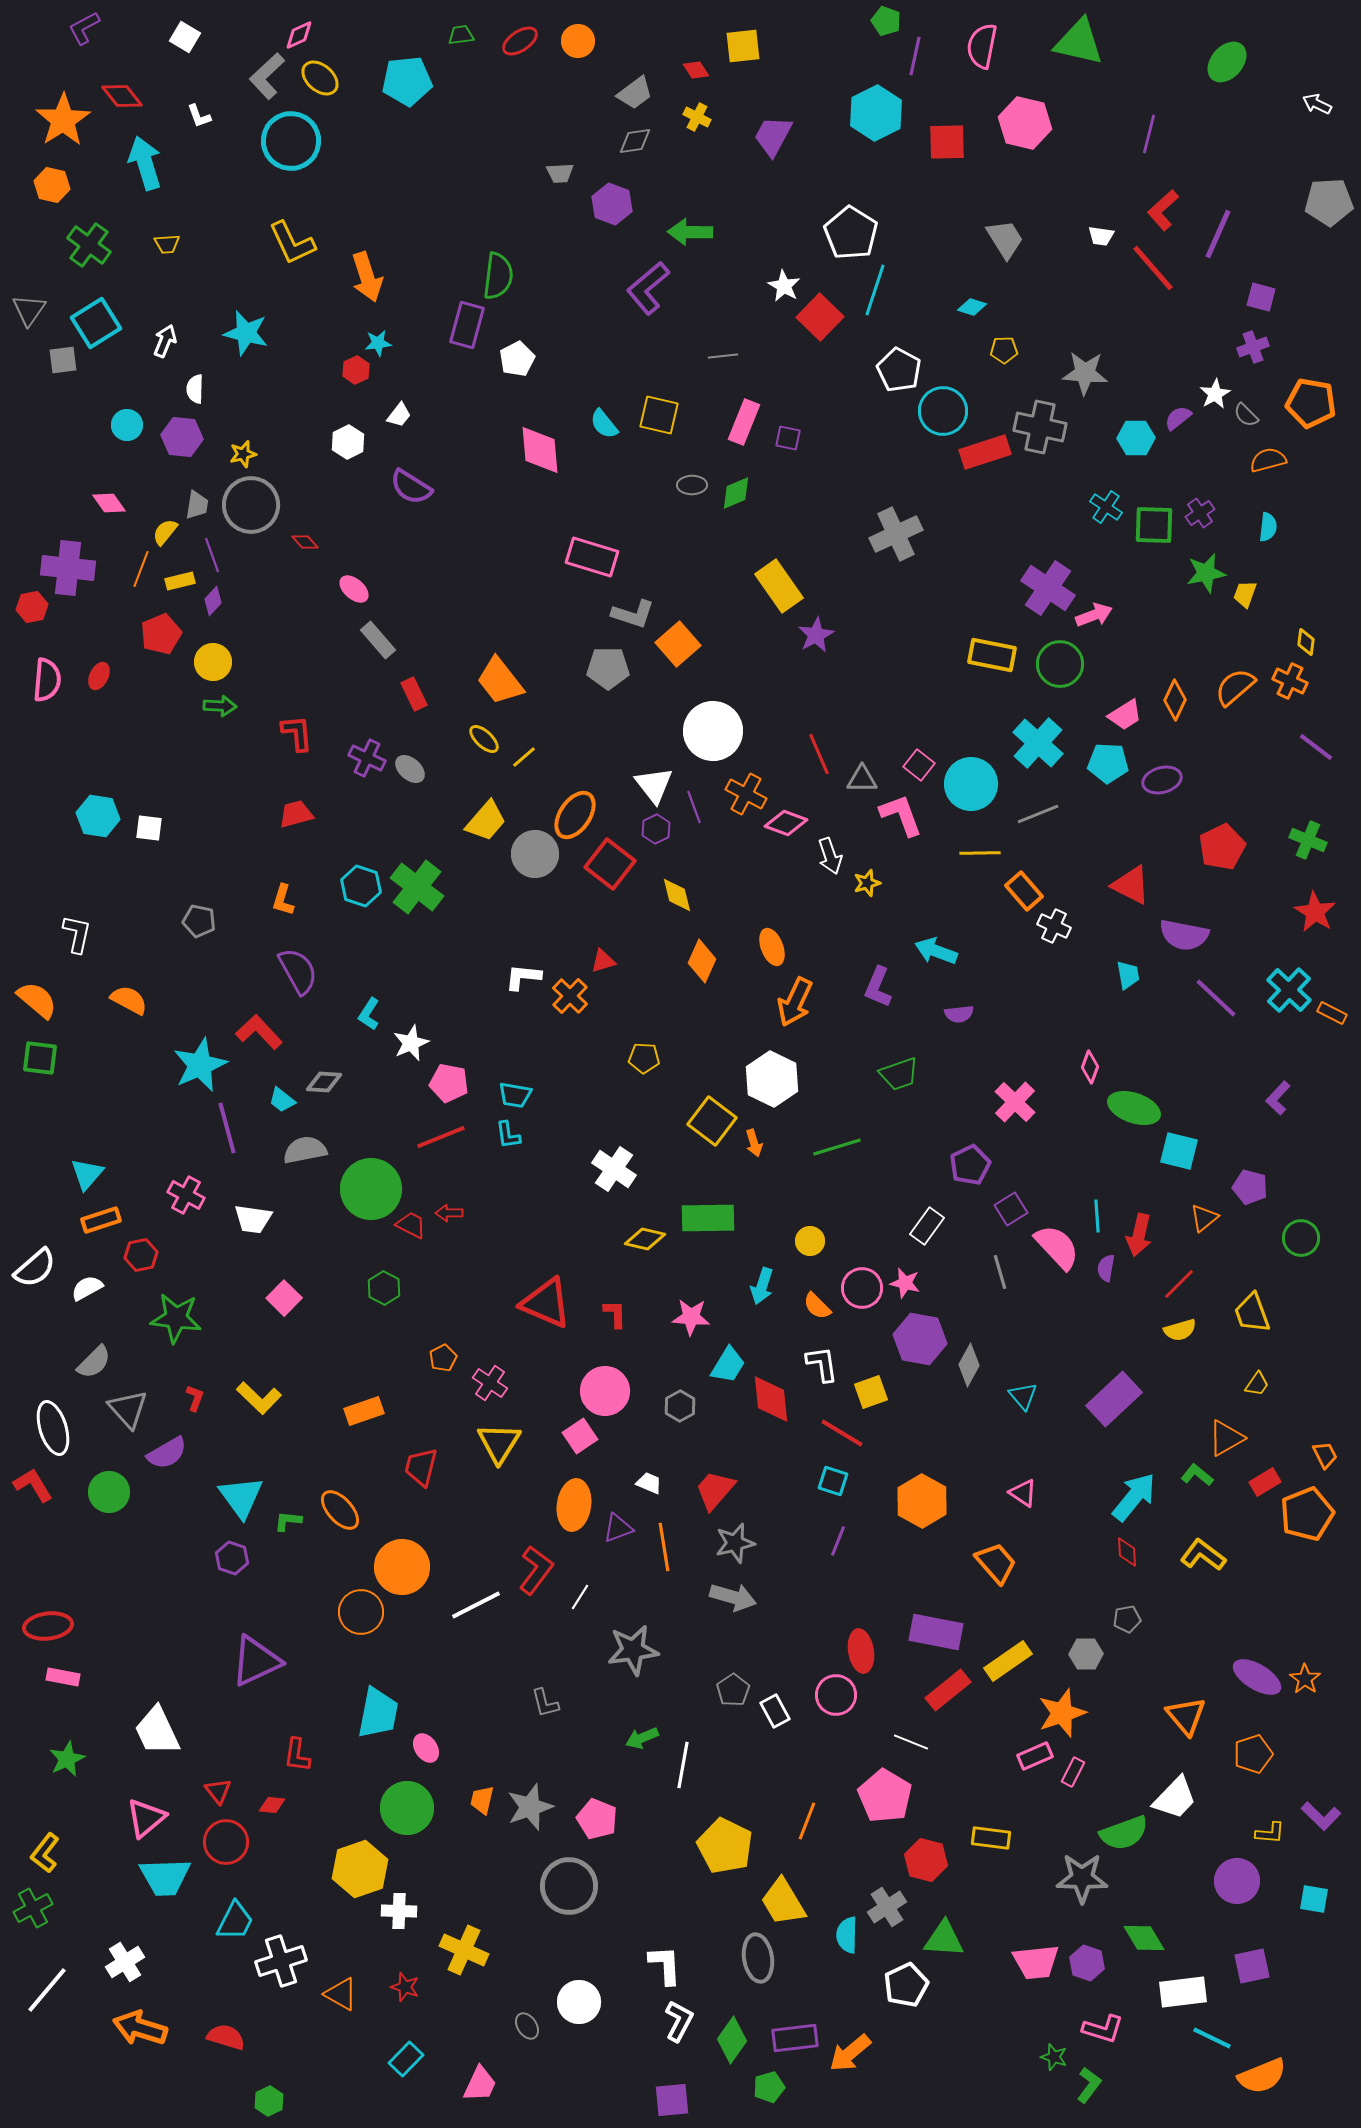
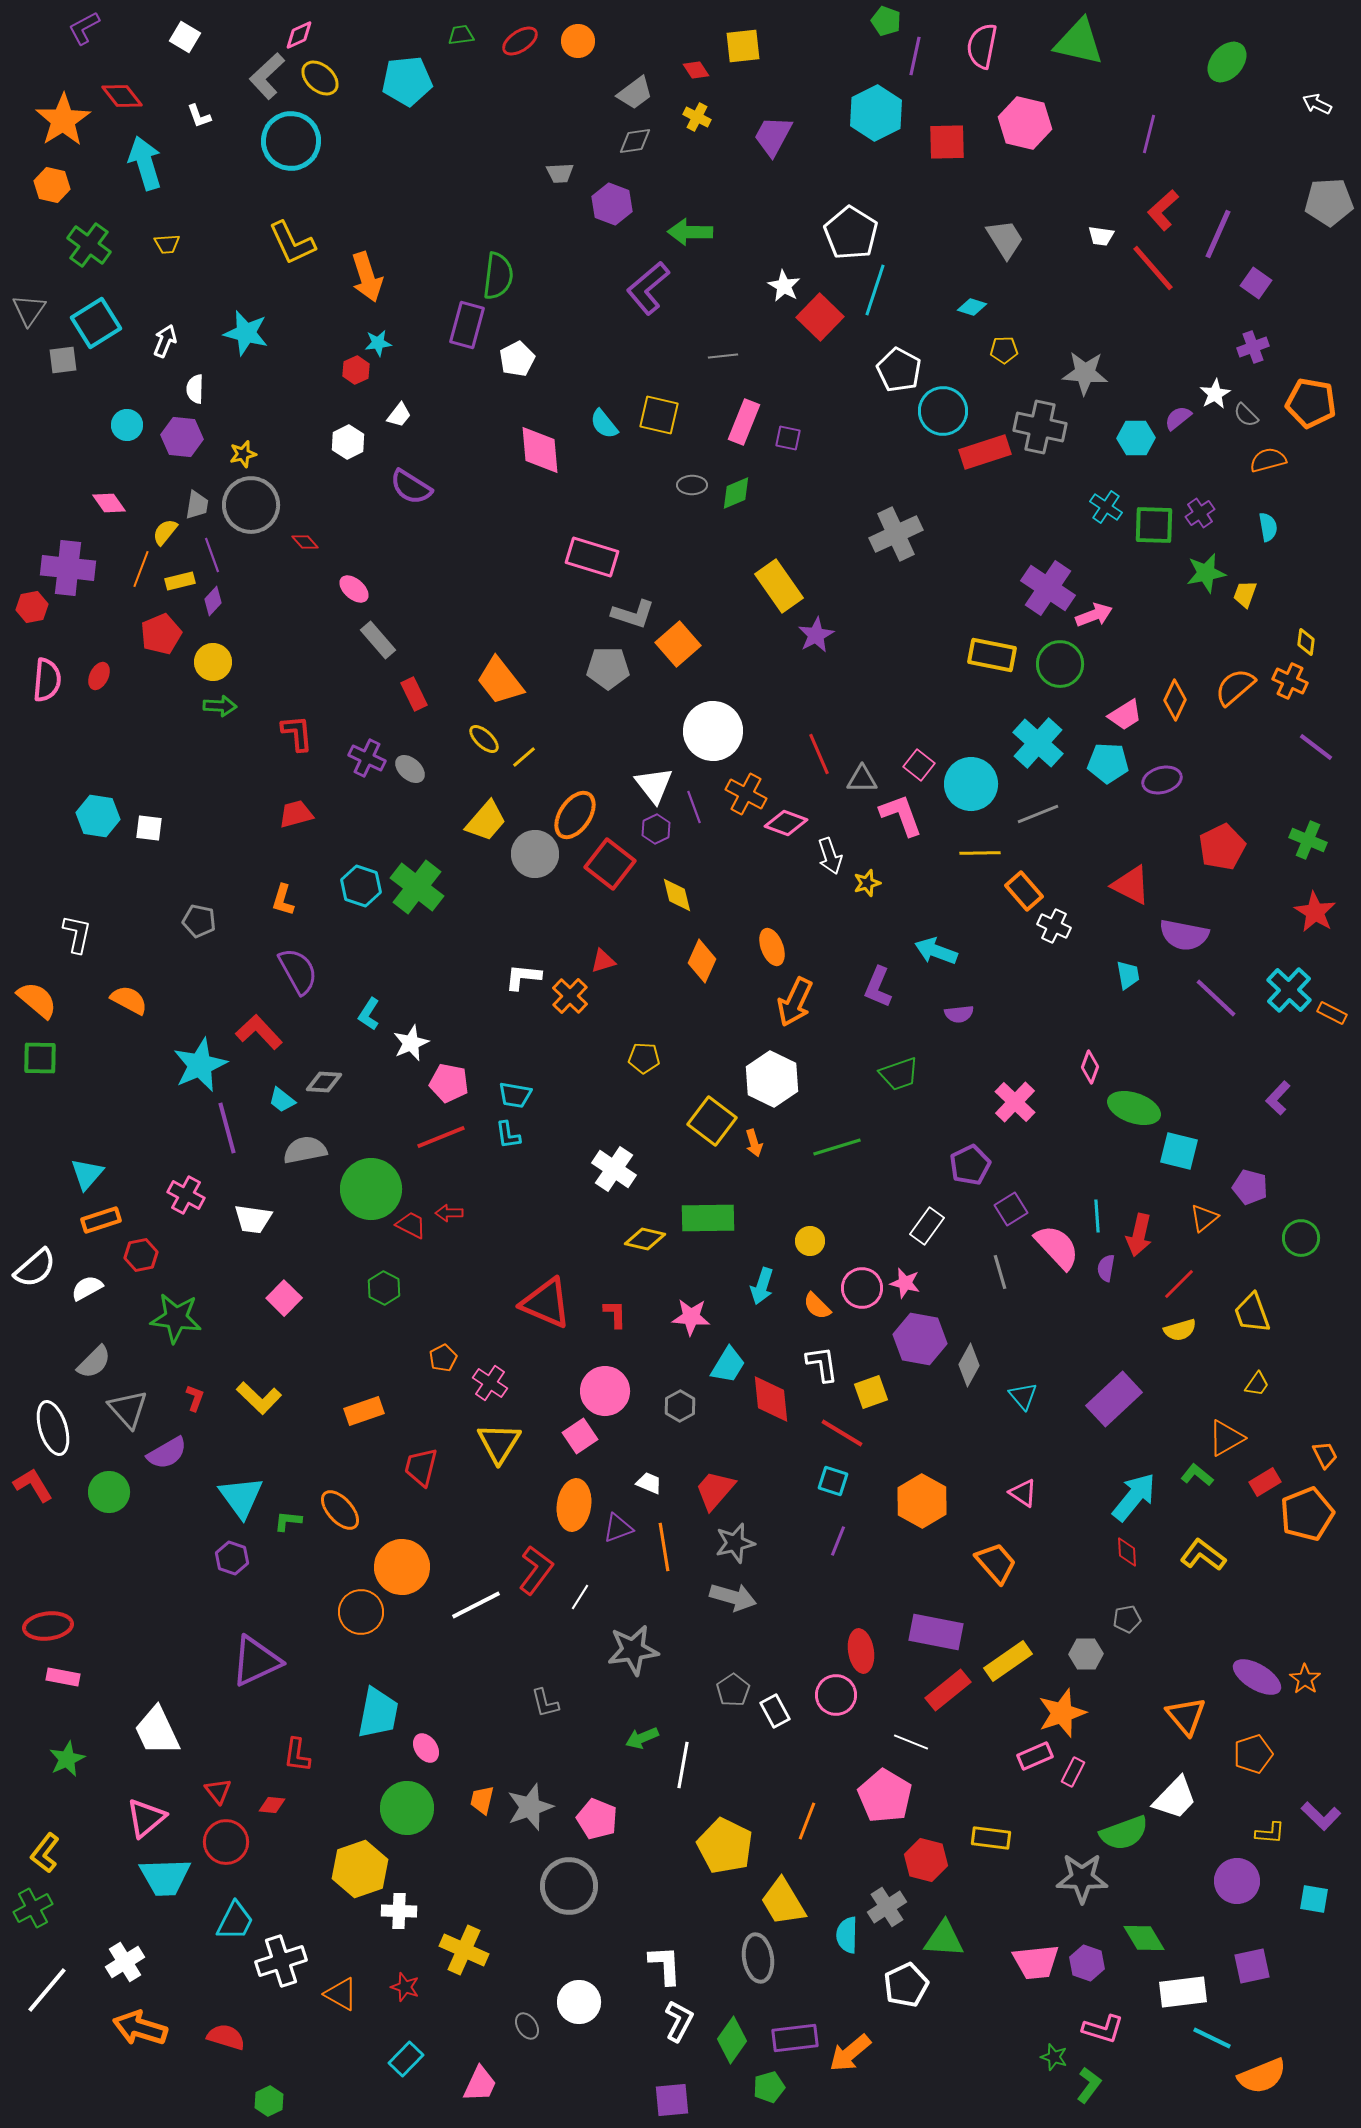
purple square at (1261, 297): moved 5 px left, 14 px up; rotated 20 degrees clockwise
cyan semicircle at (1268, 527): rotated 16 degrees counterclockwise
green square at (40, 1058): rotated 6 degrees counterclockwise
